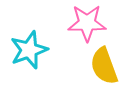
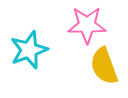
pink star: moved 2 px down
